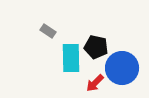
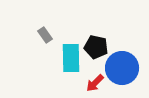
gray rectangle: moved 3 px left, 4 px down; rotated 21 degrees clockwise
